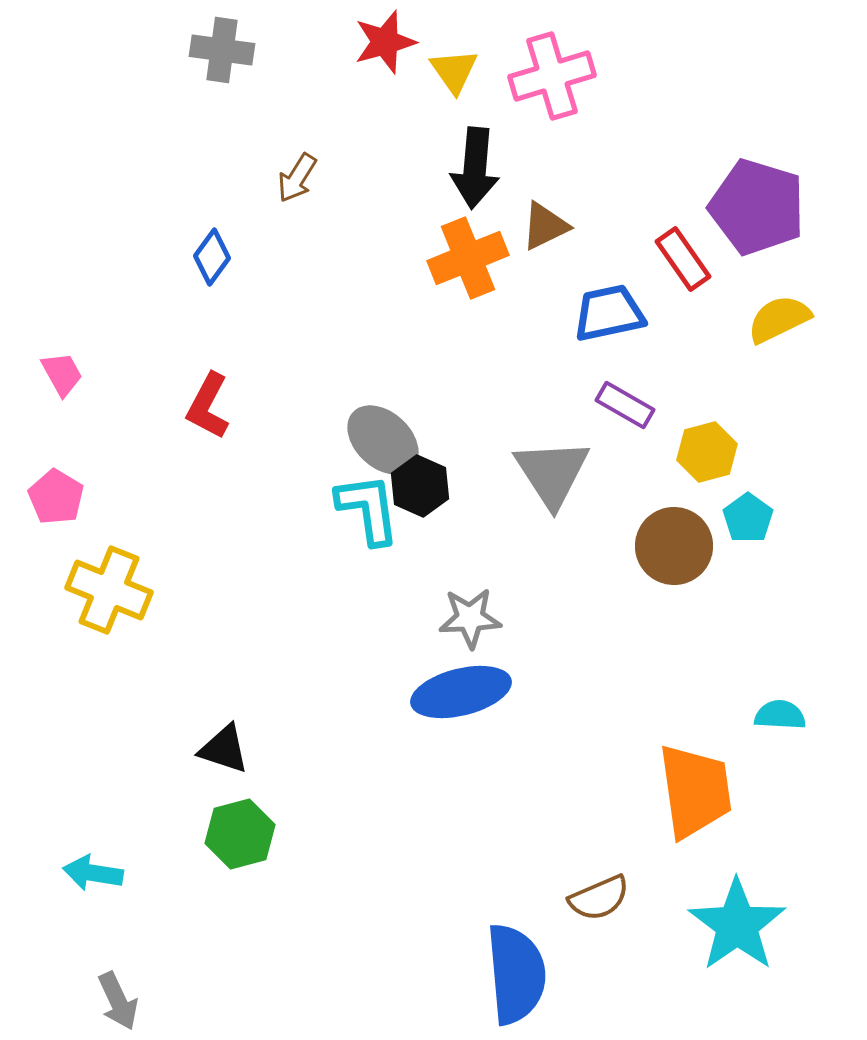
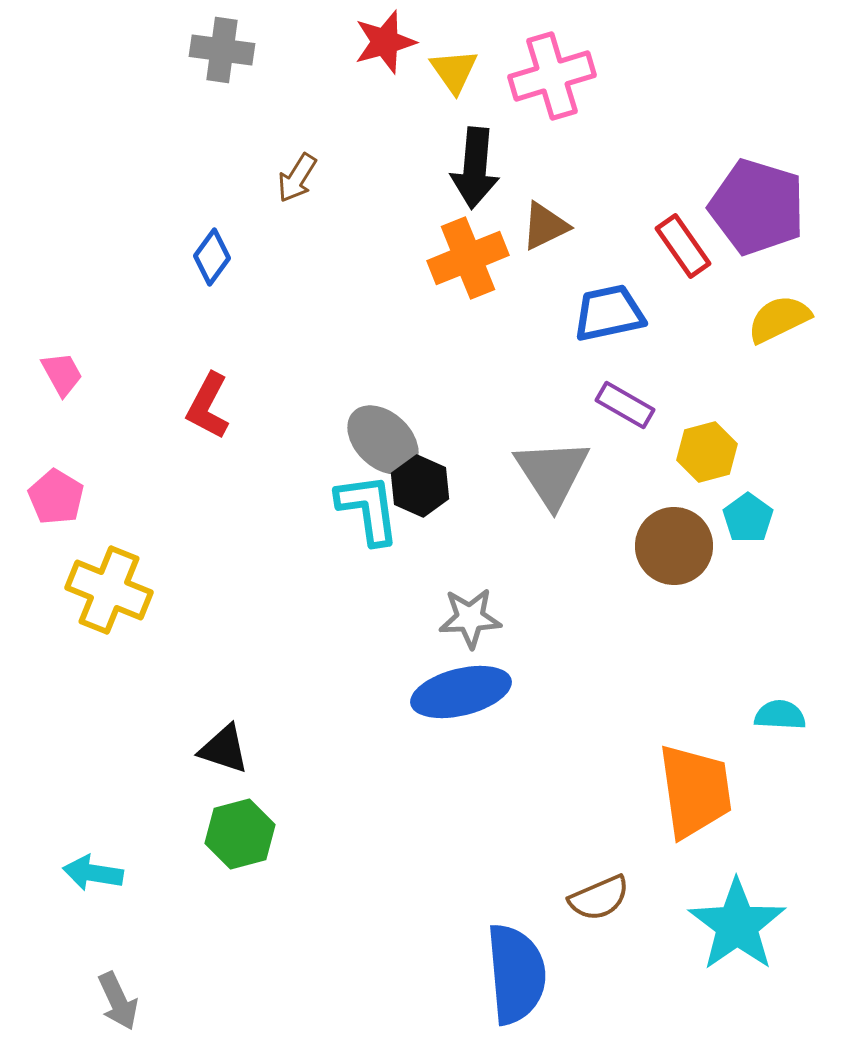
red rectangle: moved 13 px up
